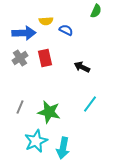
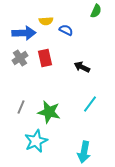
gray line: moved 1 px right
cyan arrow: moved 21 px right, 4 px down
